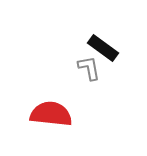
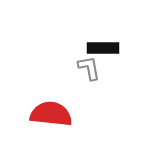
black rectangle: rotated 36 degrees counterclockwise
